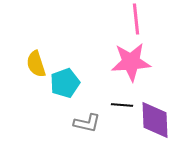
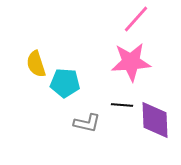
pink line: rotated 48 degrees clockwise
cyan pentagon: rotated 24 degrees clockwise
